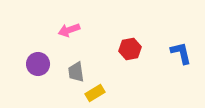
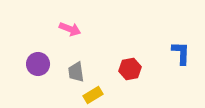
pink arrow: moved 1 px right, 1 px up; rotated 140 degrees counterclockwise
red hexagon: moved 20 px down
blue L-shape: rotated 15 degrees clockwise
yellow rectangle: moved 2 px left, 2 px down
